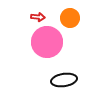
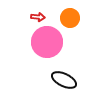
black ellipse: rotated 35 degrees clockwise
